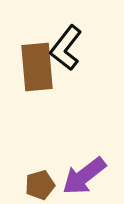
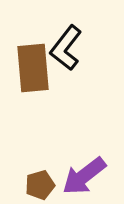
brown rectangle: moved 4 px left, 1 px down
